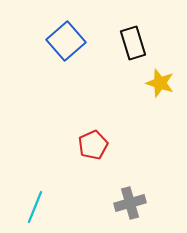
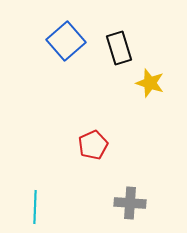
black rectangle: moved 14 px left, 5 px down
yellow star: moved 10 px left
gray cross: rotated 20 degrees clockwise
cyan line: rotated 20 degrees counterclockwise
